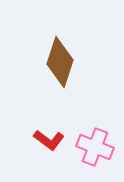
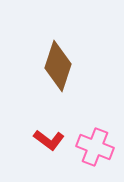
brown diamond: moved 2 px left, 4 px down
